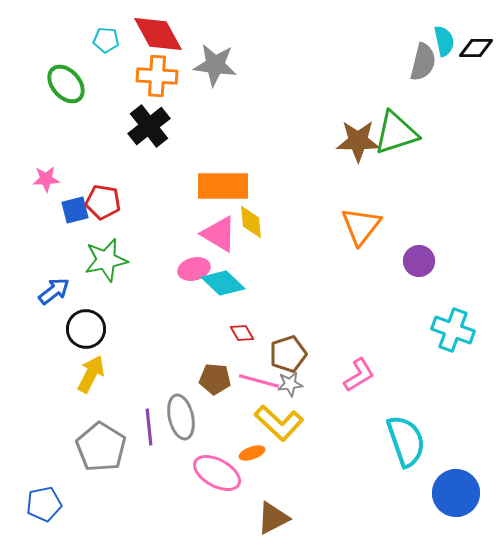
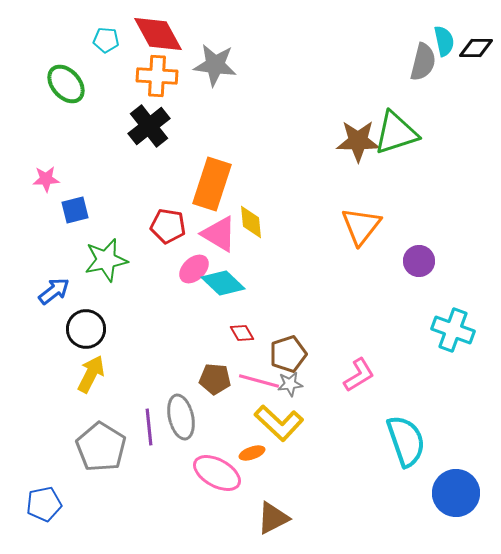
orange rectangle at (223, 186): moved 11 px left, 2 px up; rotated 72 degrees counterclockwise
red pentagon at (103, 202): moved 65 px right, 24 px down
pink ellipse at (194, 269): rotated 28 degrees counterclockwise
